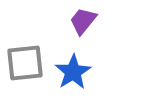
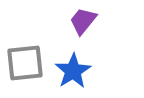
blue star: moved 1 px up
